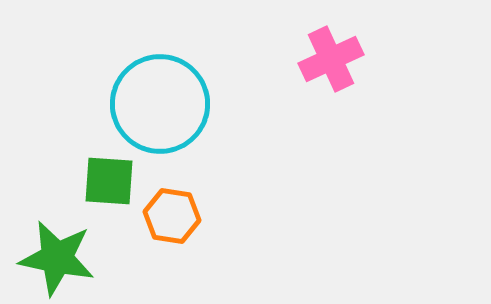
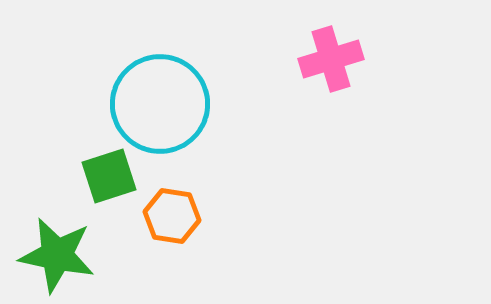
pink cross: rotated 8 degrees clockwise
green square: moved 5 px up; rotated 22 degrees counterclockwise
green star: moved 3 px up
